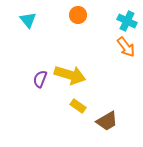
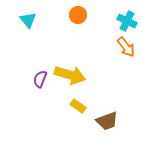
brown trapezoid: rotated 10 degrees clockwise
